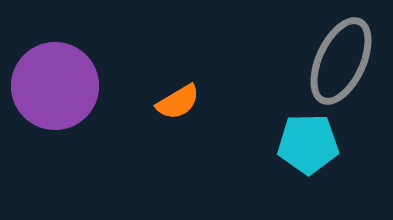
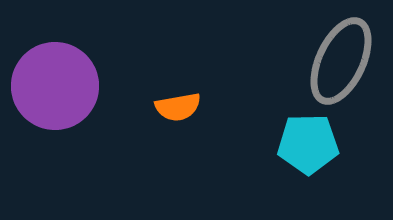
orange semicircle: moved 5 px down; rotated 21 degrees clockwise
